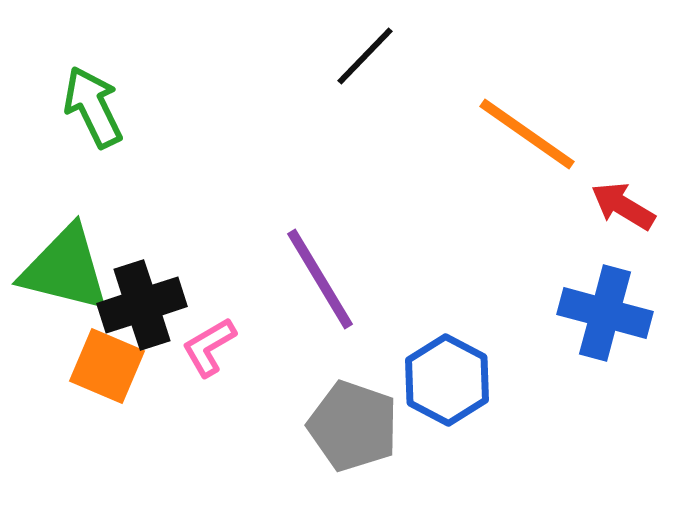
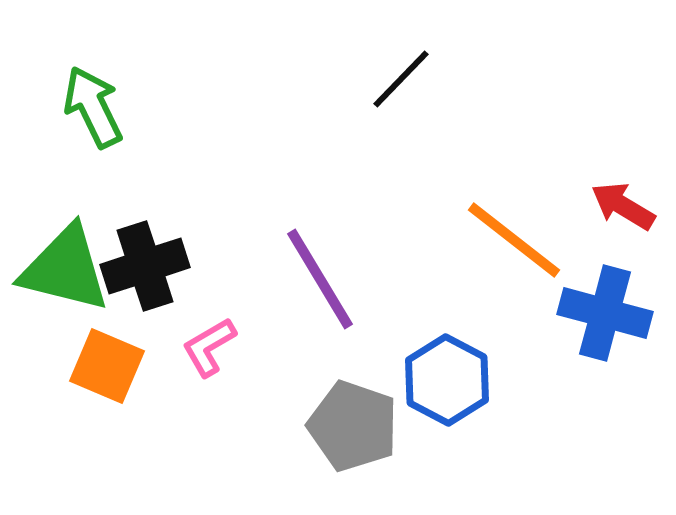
black line: moved 36 px right, 23 px down
orange line: moved 13 px left, 106 px down; rotated 3 degrees clockwise
black cross: moved 3 px right, 39 px up
